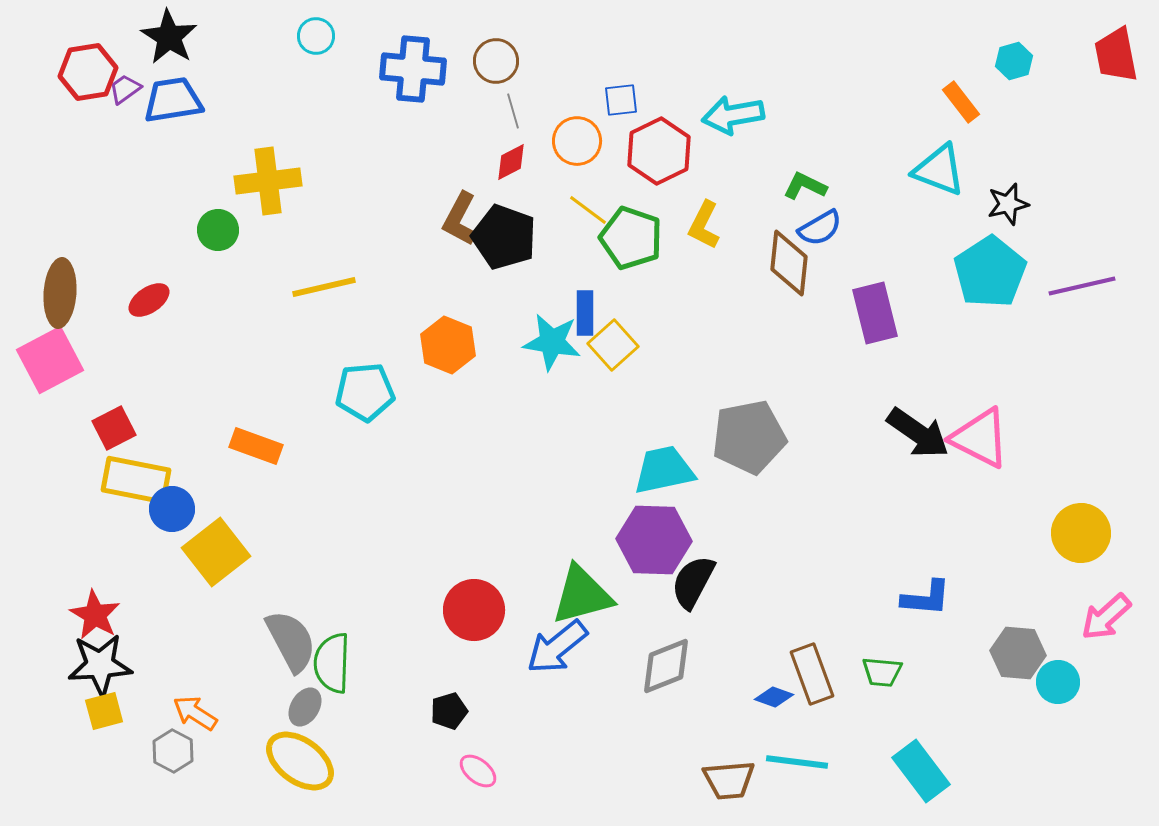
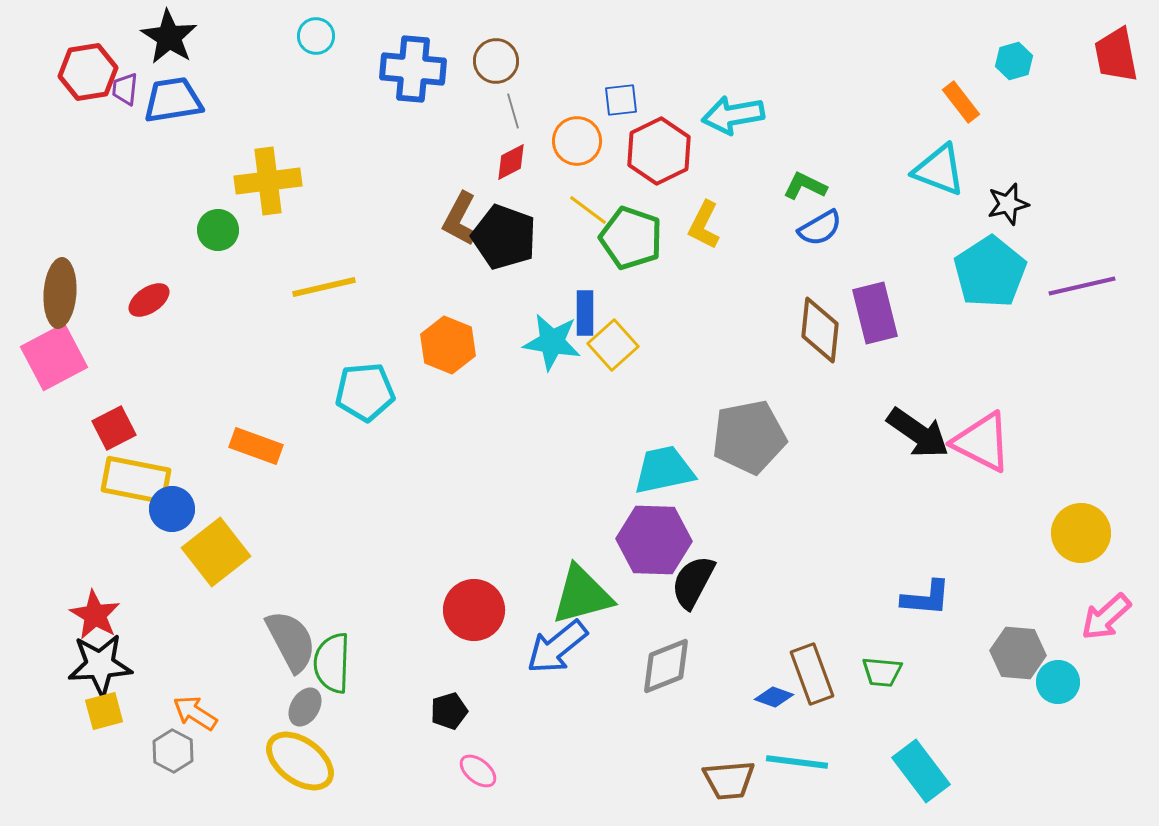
purple trapezoid at (125, 89): rotated 48 degrees counterclockwise
brown diamond at (789, 263): moved 31 px right, 67 px down
pink square at (50, 360): moved 4 px right, 3 px up
pink triangle at (980, 438): moved 2 px right, 4 px down
